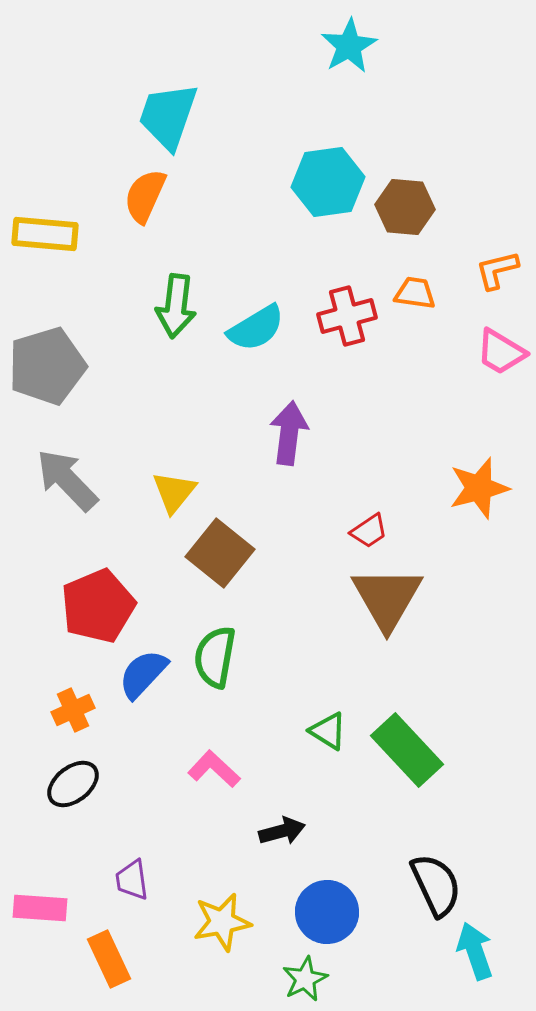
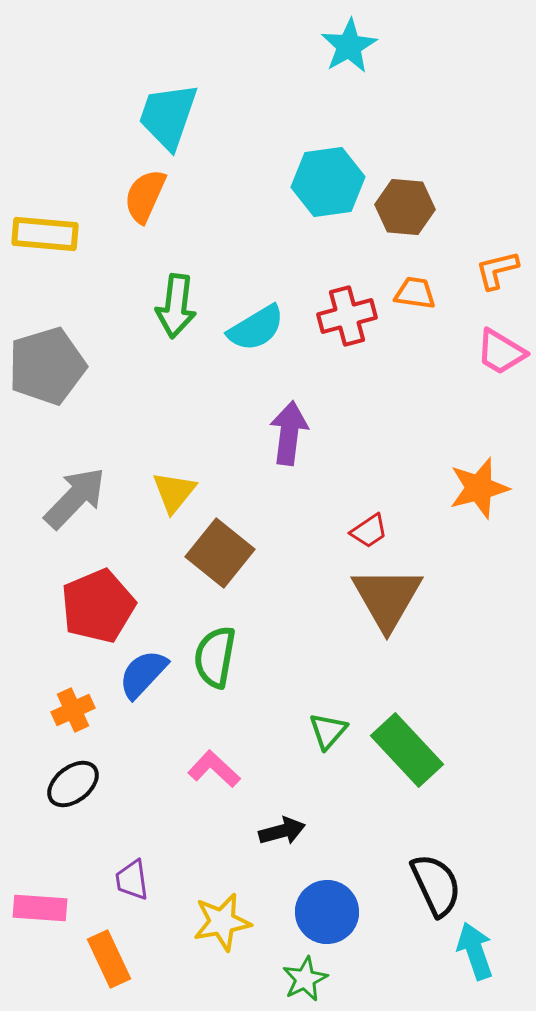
gray arrow: moved 8 px right, 18 px down; rotated 88 degrees clockwise
green triangle: rotated 39 degrees clockwise
